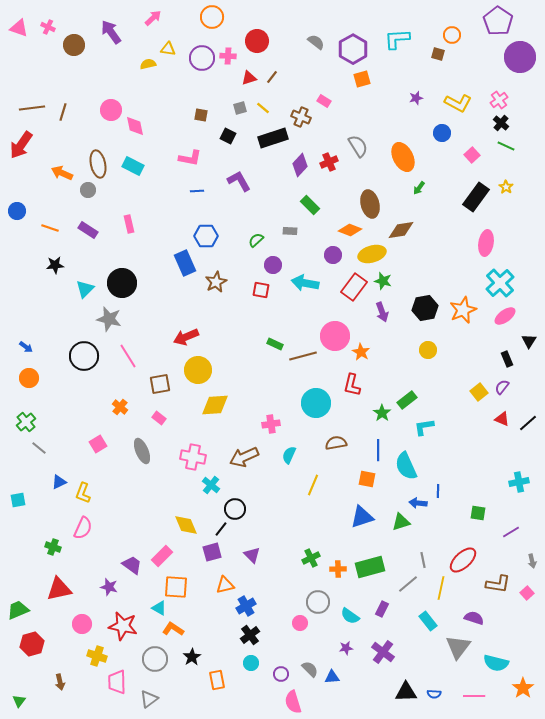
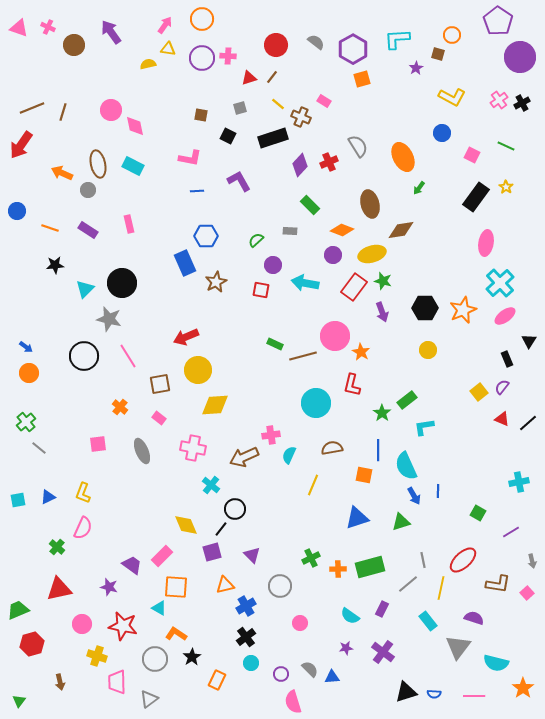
orange circle at (212, 17): moved 10 px left, 2 px down
pink arrow at (153, 18): moved 12 px right, 7 px down; rotated 12 degrees counterclockwise
red circle at (257, 41): moved 19 px right, 4 px down
purple star at (416, 98): moved 30 px up; rotated 16 degrees counterclockwise
yellow L-shape at (458, 103): moved 6 px left, 6 px up
brown line at (32, 108): rotated 15 degrees counterclockwise
yellow line at (263, 108): moved 15 px right, 4 px up
black cross at (501, 123): moved 21 px right, 20 px up; rotated 21 degrees clockwise
pink square at (472, 155): rotated 21 degrees counterclockwise
orange diamond at (350, 230): moved 8 px left
black hexagon at (425, 308): rotated 10 degrees clockwise
orange circle at (29, 378): moved 5 px up
pink cross at (271, 424): moved 11 px down
brown semicircle at (336, 443): moved 4 px left, 5 px down
pink square at (98, 444): rotated 24 degrees clockwise
pink cross at (193, 457): moved 9 px up
orange square at (367, 479): moved 3 px left, 4 px up
blue triangle at (59, 482): moved 11 px left, 15 px down
blue arrow at (418, 503): moved 4 px left, 7 px up; rotated 126 degrees counterclockwise
green square at (478, 513): rotated 21 degrees clockwise
blue triangle at (362, 517): moved 5 px left, 1 px down
green cross at (53, 547): moved 4 px right; rotated 21 degrees clockwise
gray circle at (318, 602): moved 38 px left, 16 px up
orange L-shape at (173, 629): moved 3 px right, 5 px down
black cross at (250, 635): moved 4 px left, 2 px down
orange rectangle at (217, 680): rotated 36 degrees clockwise
black triangle at (406, 692): rotated 15 degrees counterclockwise
